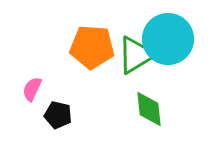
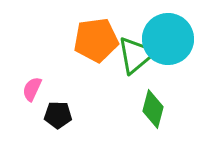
orange pentagon: moved 4 px right, 7 px up; rotated 12 degrees counterclockwise
green triangle: rotated 9 degrees counterclockwise
green diamond: moved 4 px right; rotated 21 degrees clockwise
black pentagon: rotated 12 degrees counterclockwise
